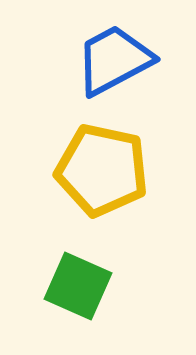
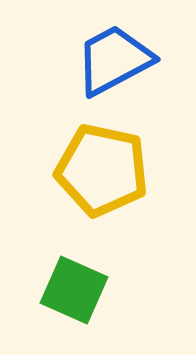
green square: moved 4 px left, 4 px down
